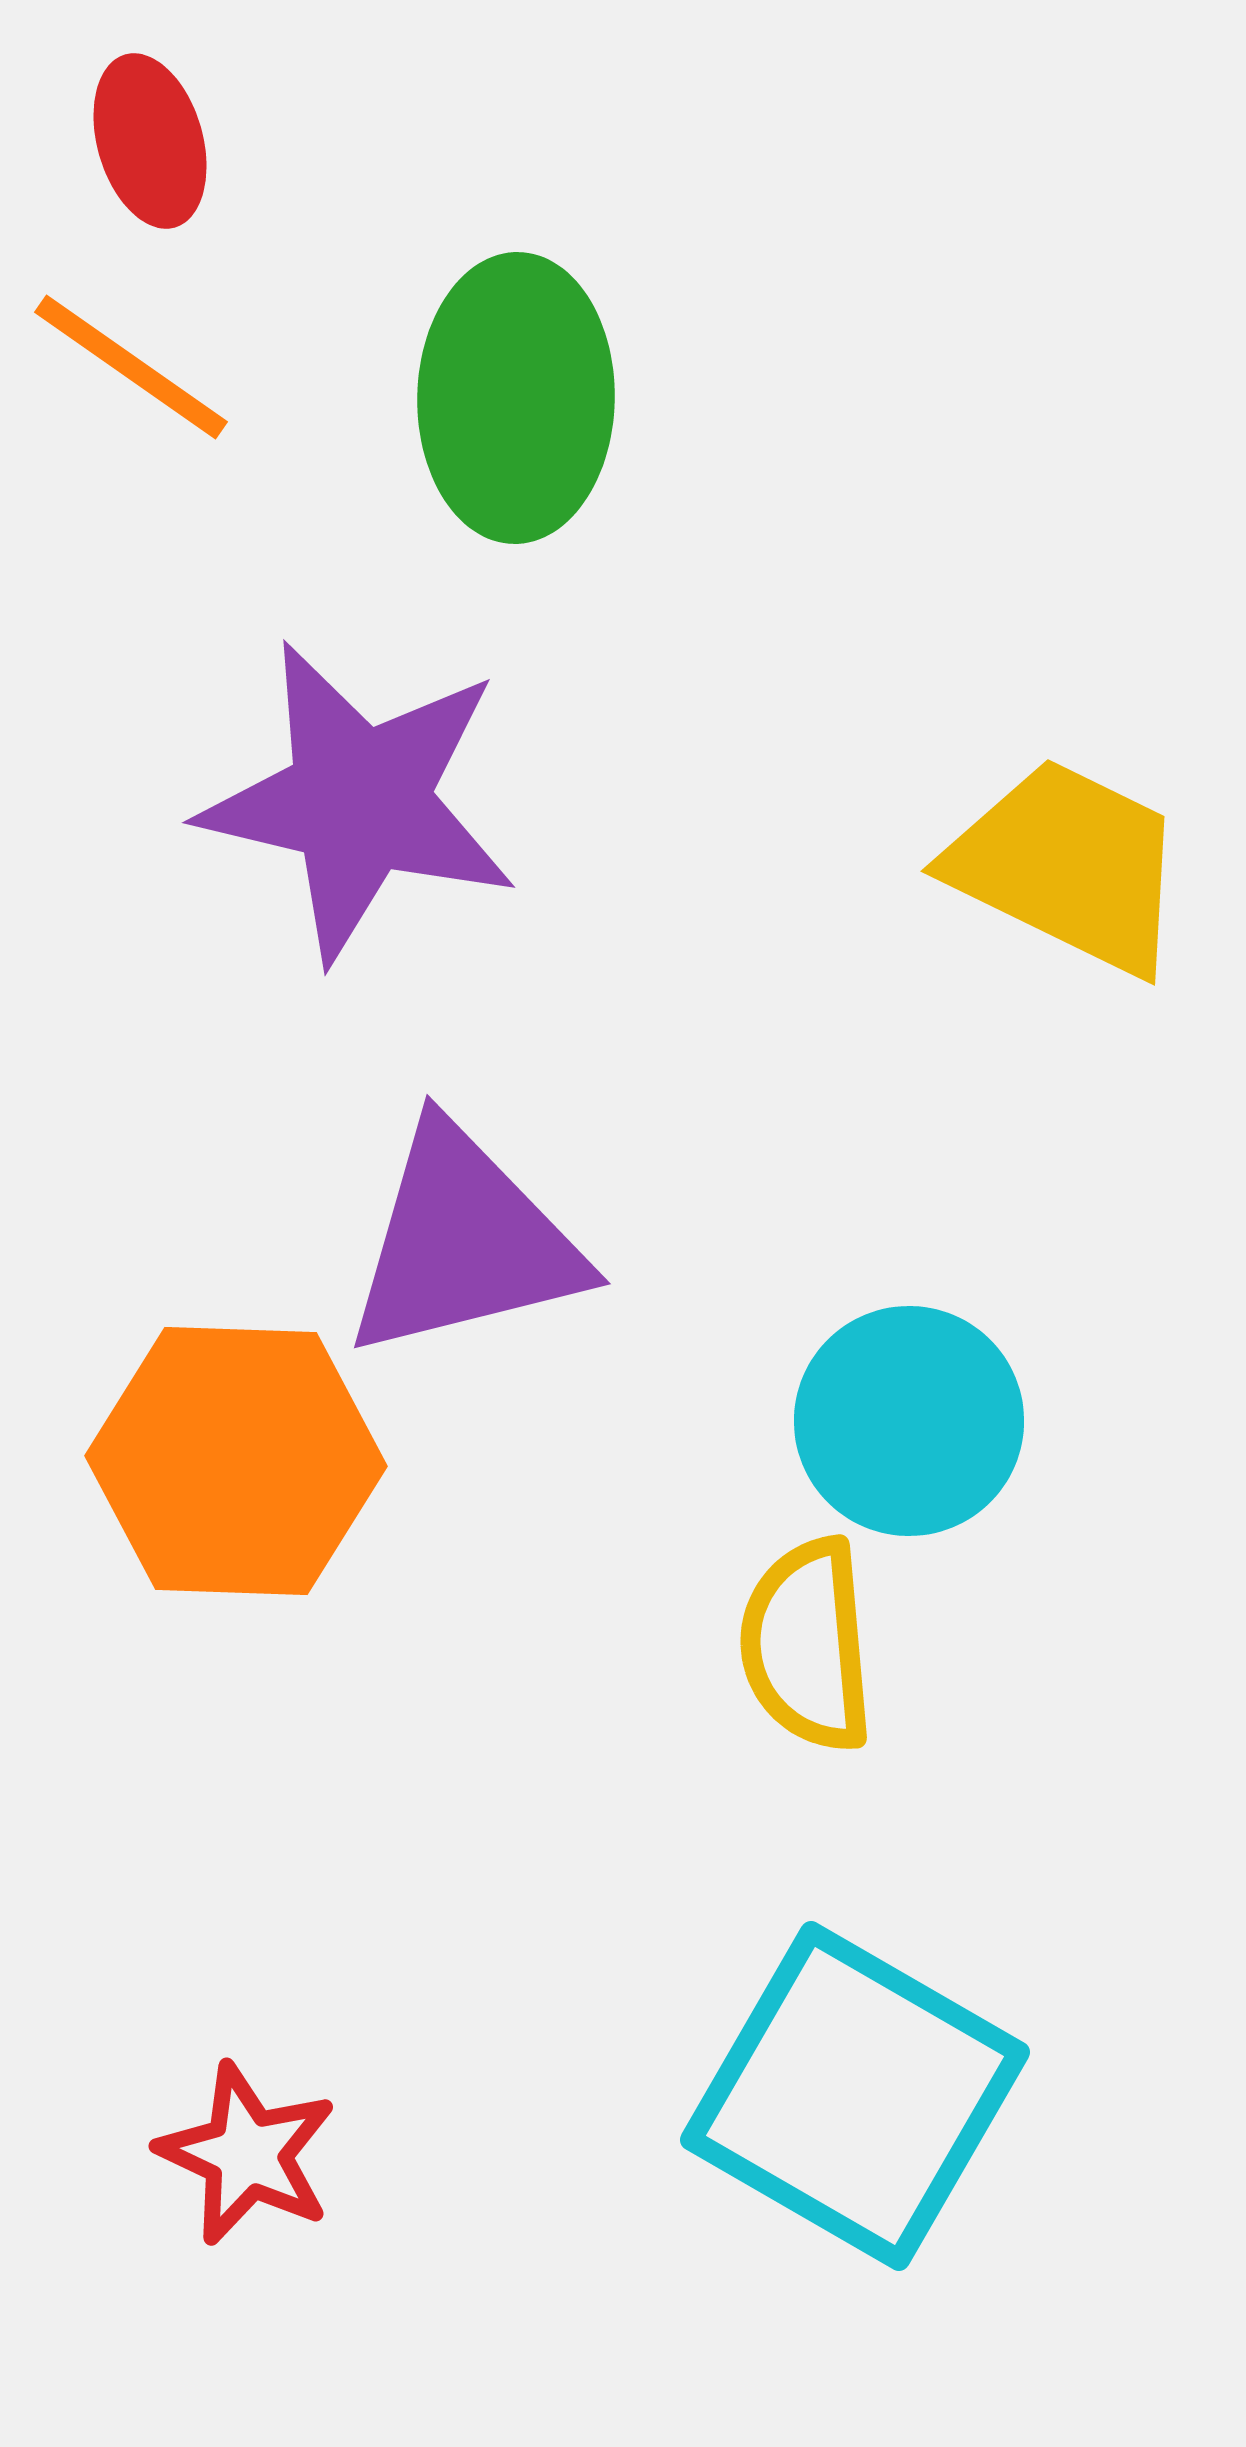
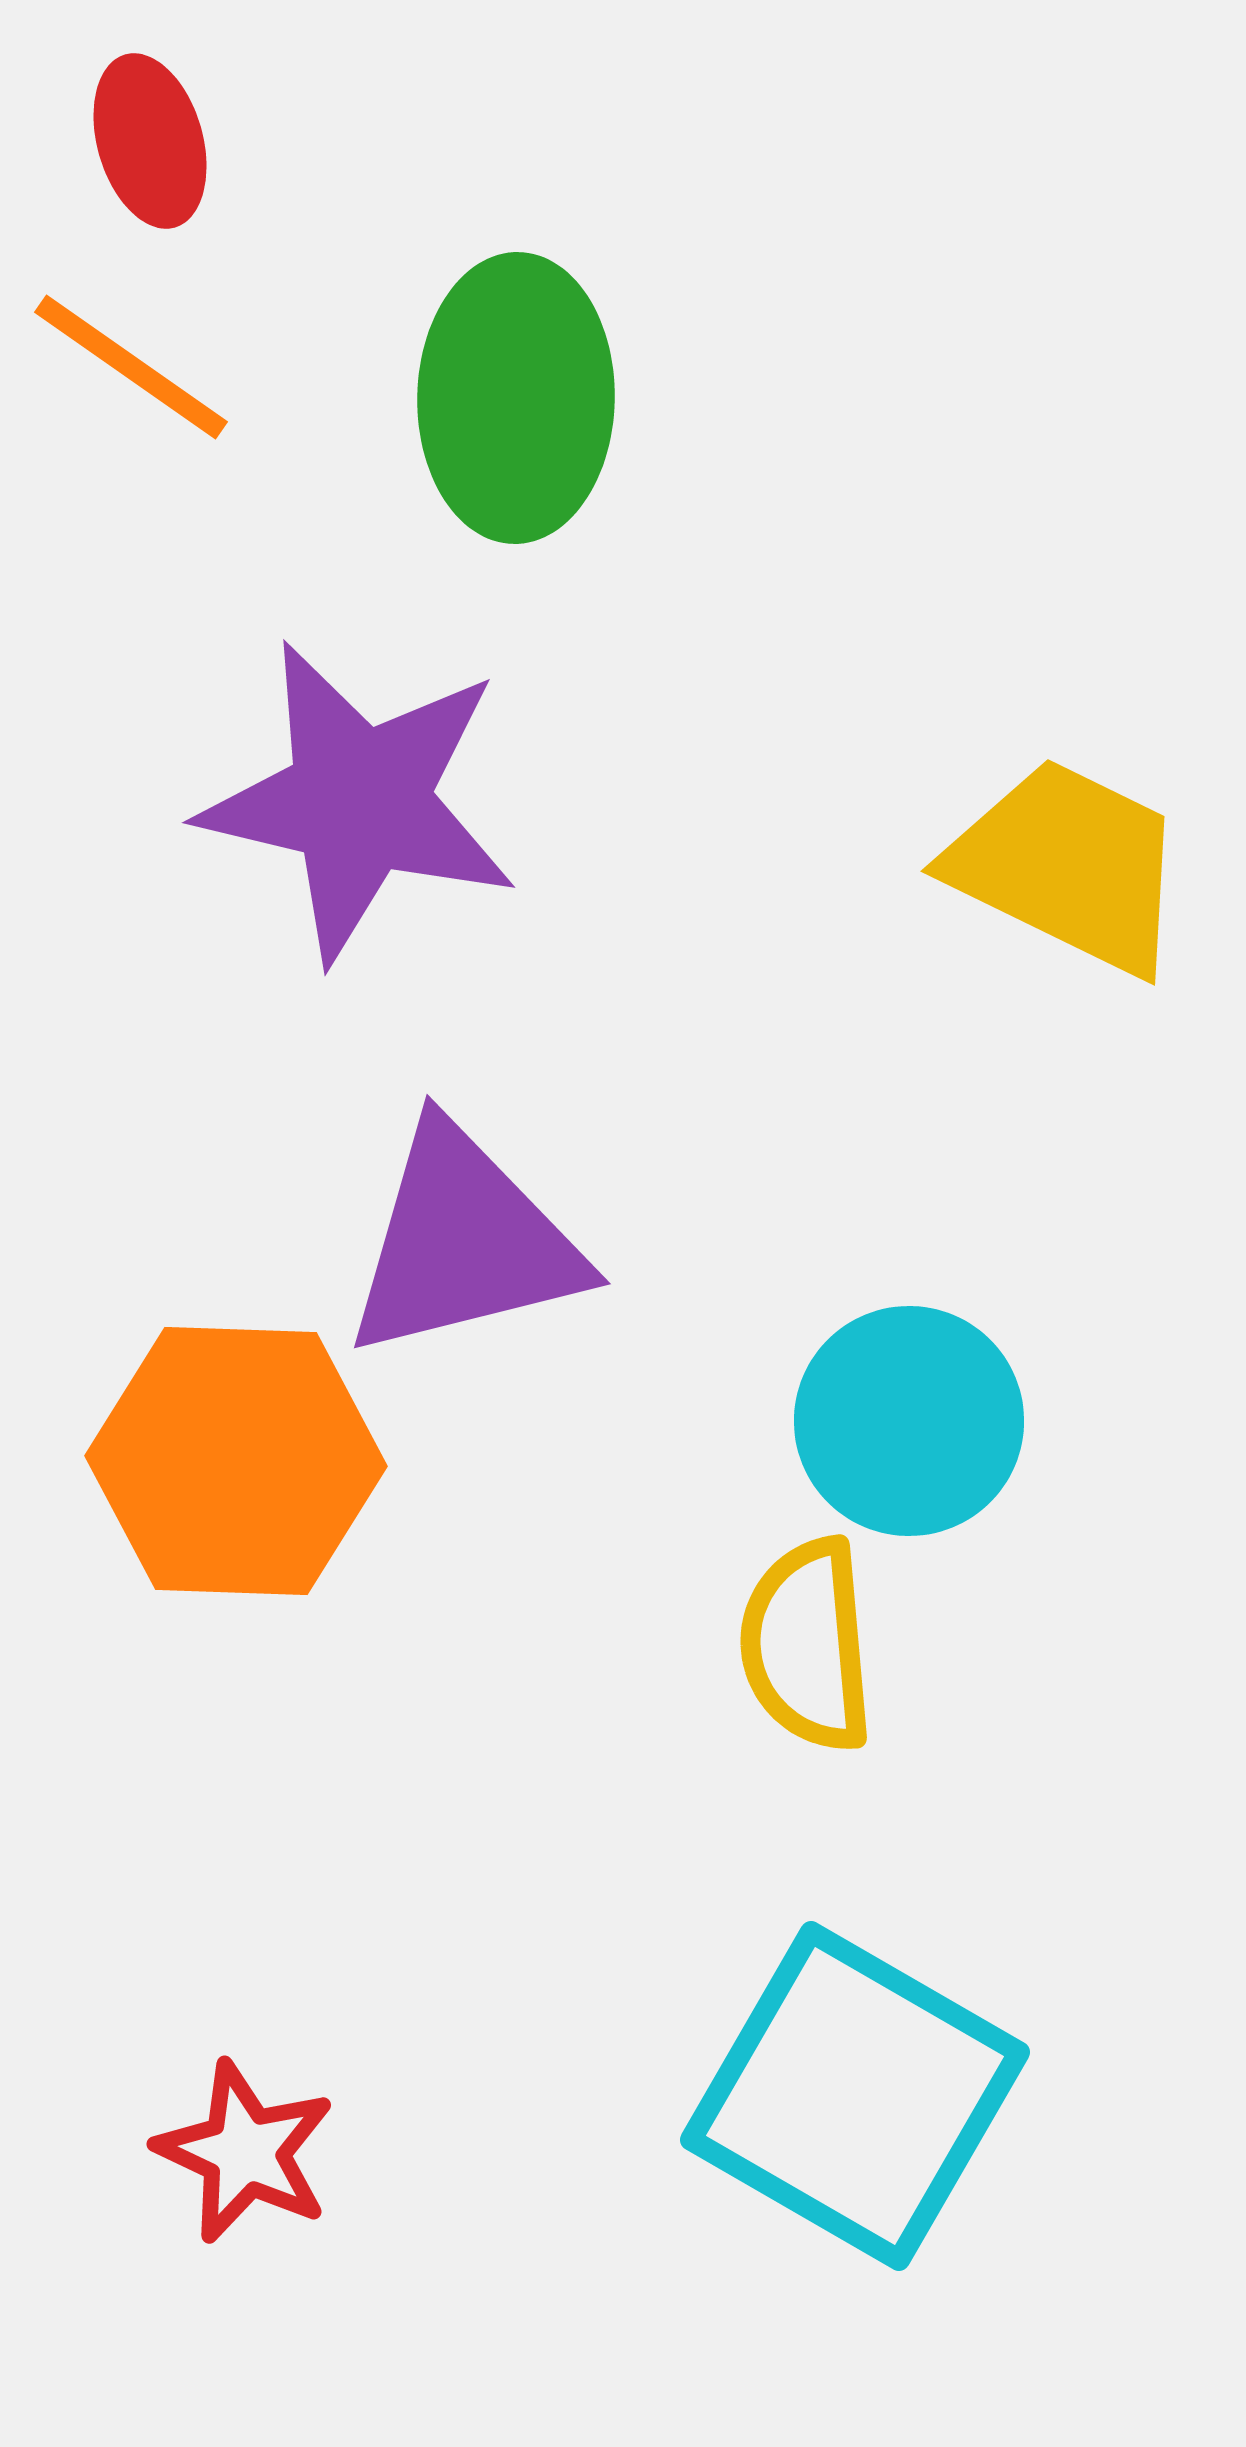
red star: moved 2 px left, 2 px up
